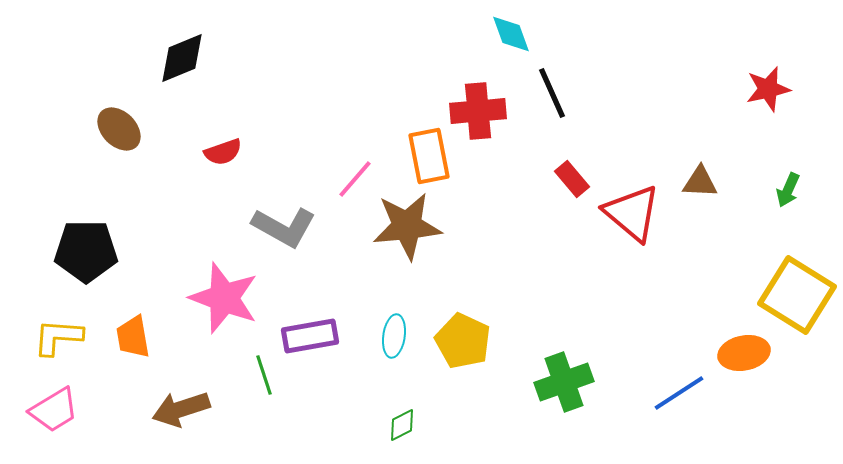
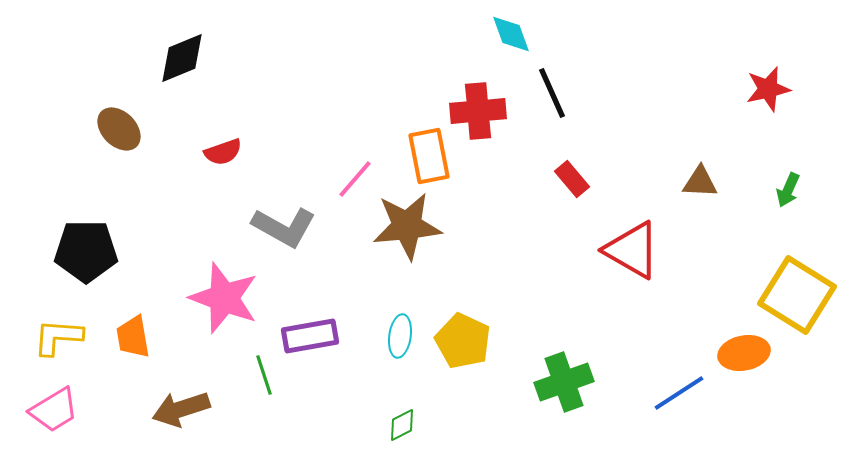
red triangle: moved 37 px down; rotated 10 degrees counterclockwise
cyan ellipse: moved 6 px right
